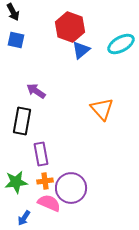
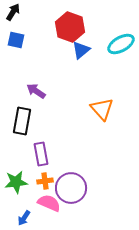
black arrow: rotated 120 degrees counterclockwise
